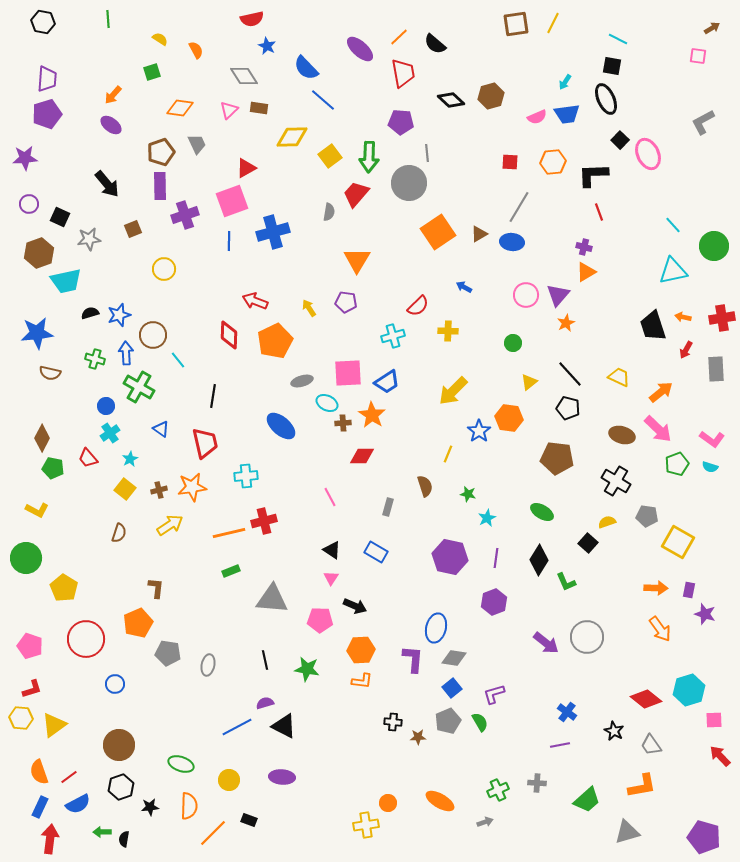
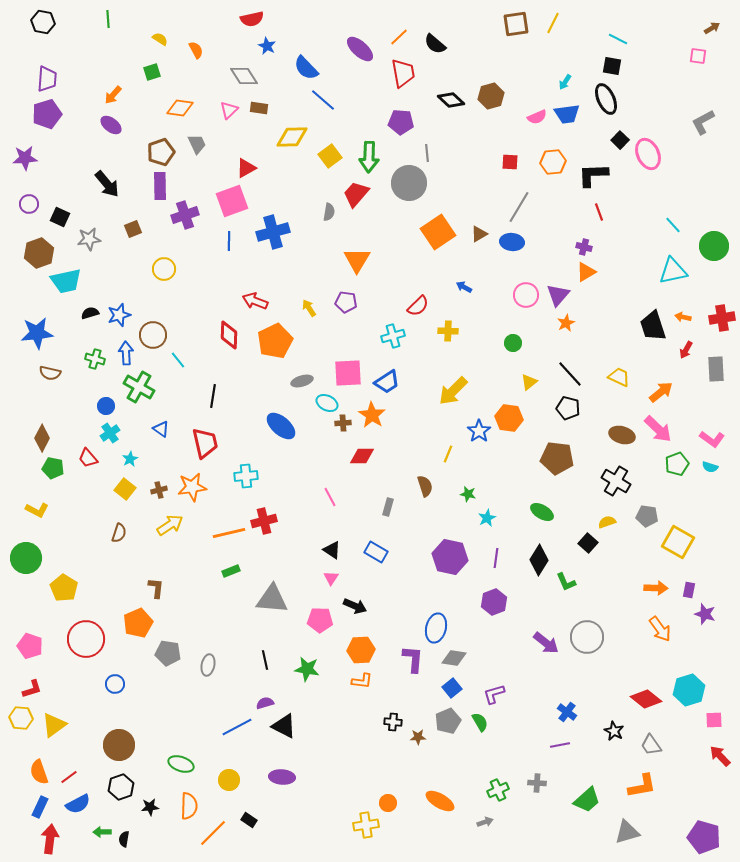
black rectangle at (249, 820): rotated 14 degrees clockwise
